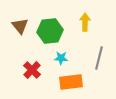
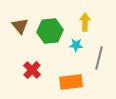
cyan star: moved 15 px right, 13 px up
